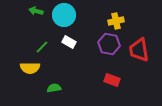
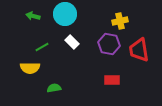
green arrow: moved 3 px left, 5 px down
cyan circle: moved 1 px right, 1 px up
yellow cross: moved 4 px right
white rectangle: moved 3 px right; rotated 16 degrees clockwise
green line: rotated 16 degrees clockwise
red rectangle: rotated 21 degrees counterclockwise
